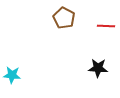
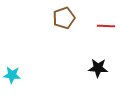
brown pentagon: rotated 25 degrees clockwise
